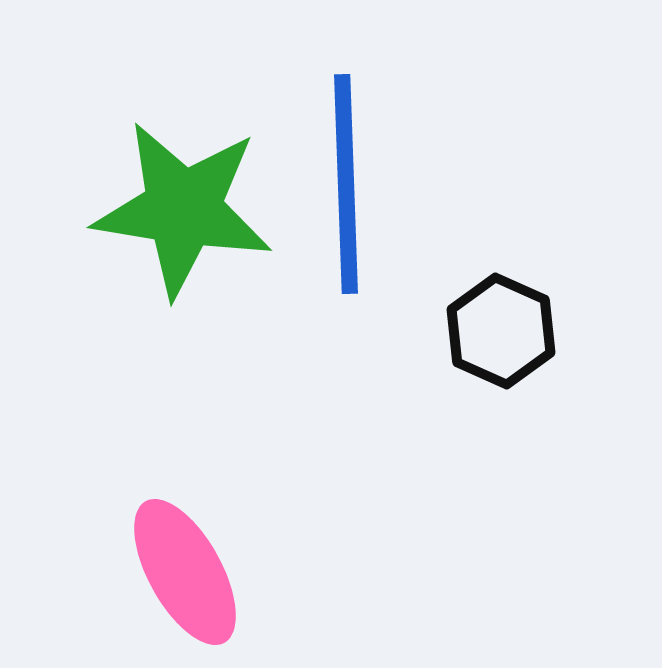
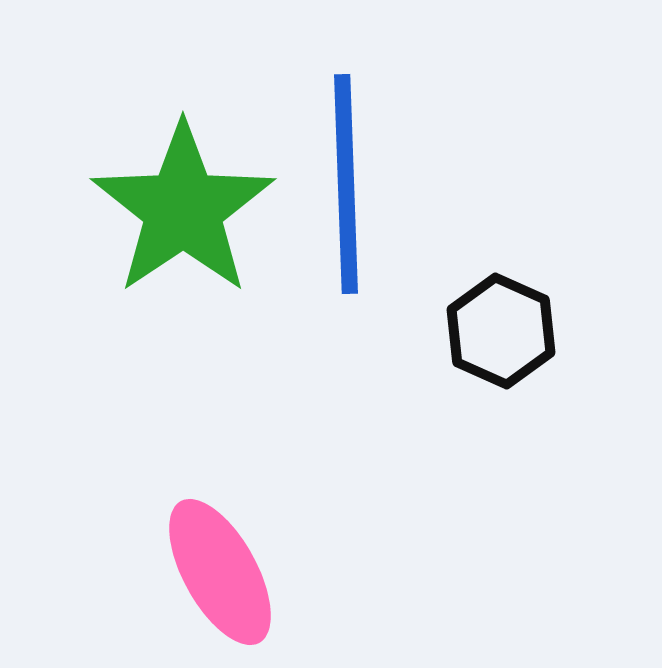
green star: rotated 29 degrees clockwise
pink ellipse: moved 35 px right
